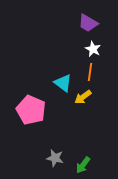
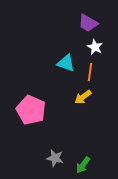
white star: moved 2 px right, 2 px up
cyan triangle: moved 3 px right, 20 px up; rotated 18 degrees counterclockwise
